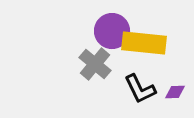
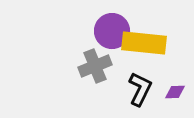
gray cross: moved 2 px down; rotated 28 degrees clockwise
black L-shape: rotated 128 degrees counterclockwise
